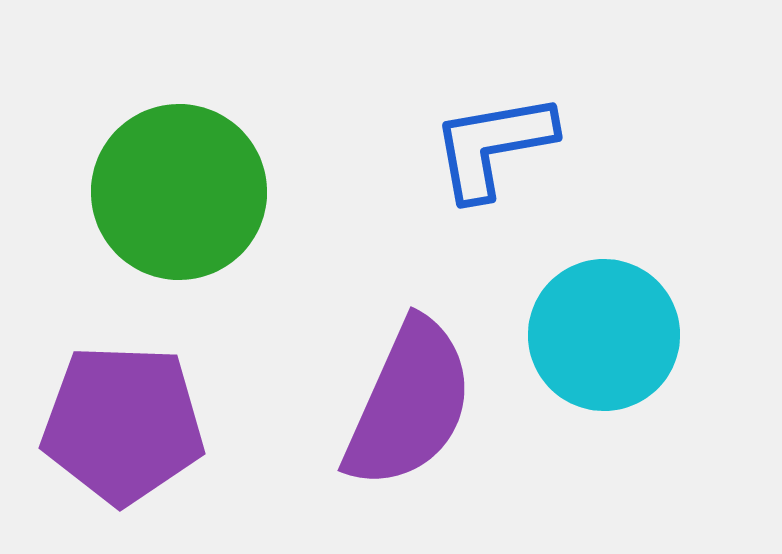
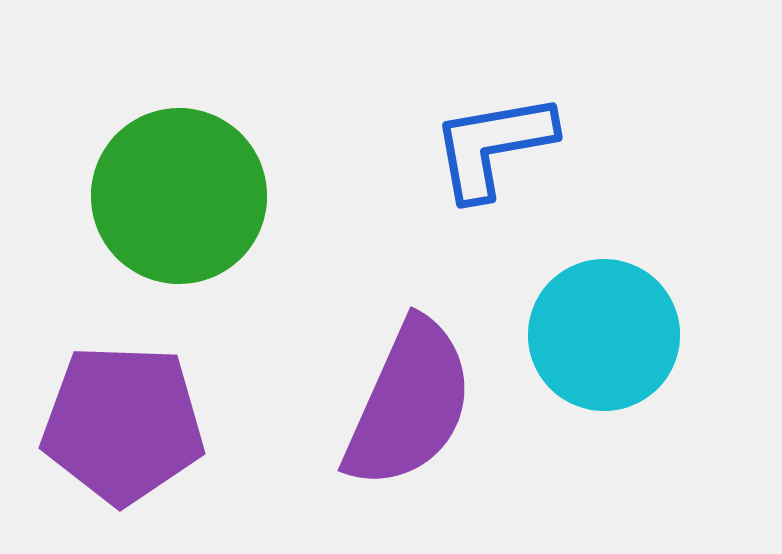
green circle: moved 4 px down
